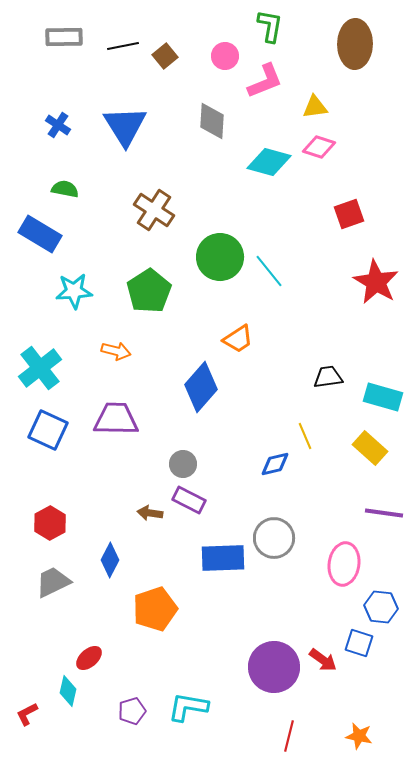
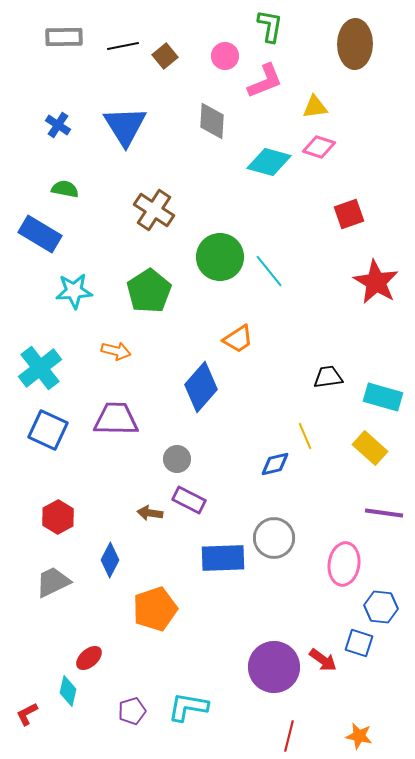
gray circle at (183, 464): moved 6 px left, 5 px up
red hexagon at (50, 523): moved 8 px right, 6 px up
